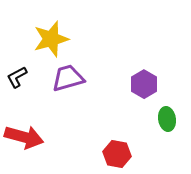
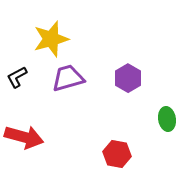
purple hexagon: moved 16 px left, 6 px up
